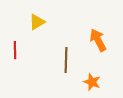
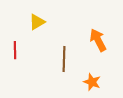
brown line: moved 2 px left, 1 px up
